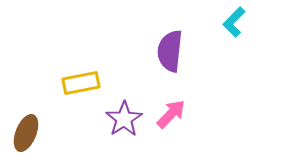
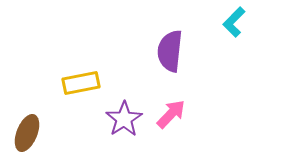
brown ellipse: moved 1 px right
